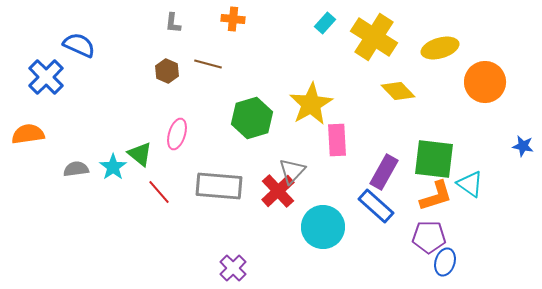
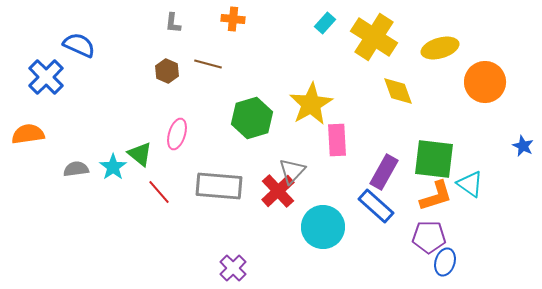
yellow diamond: rotated 24 degrees clockwise
blue star: rotated 15 degrees clockwise
